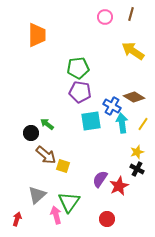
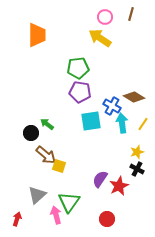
yellow arrow: moved 33 px left, 13 px up
yellow square: moved 4 px left
